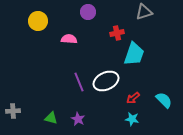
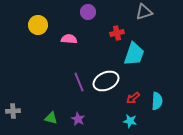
yellow circle: moved 4 px down
cyan semicircle: moved 7 px left, 1 px down; rotated 48 degrees clockwise
cyan star: moved 2 px left, 2 px down
